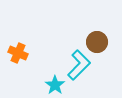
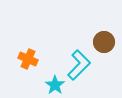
brown circle: moved 7 px right
orange cross: moved 10 px right, 6 px down
